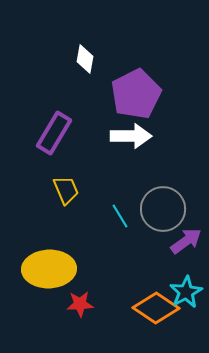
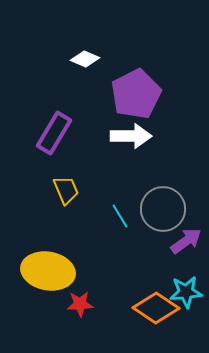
white diamond: rotated 76 degrees counterclockwise
yellow ellipse: moved 1 px left, 2 px down; rotated 12 degrees clockwise
cyan star: rotated 24 degrees clockwise
